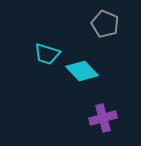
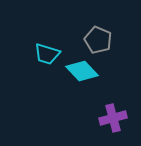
gray pentagon: moved 7 px left, 16 px down
purple cross: moved 10 px right
